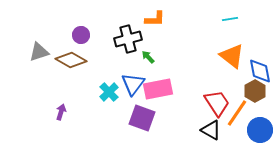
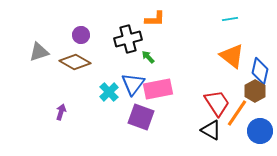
brown diamond: moved 4 px right, 2 px down
blue diamond: rotated 24 degrees clockwise
purple square: moved 1 px left, 1 px up
blue circle: moved 1 px down
